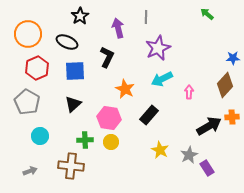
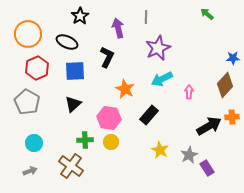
cyan circle: moved 6 px left, 7 px down
brown cross: rotated 30 degrees clockwise
